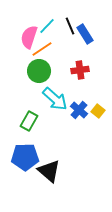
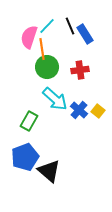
orange line: rotated 65 degrees counterclockwise
green circle: moved 8 px right, 4 px up
blue pentagon: rotated 20 degrees counterclockwise
